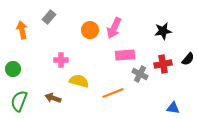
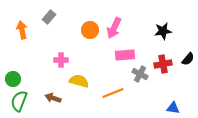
green circle: moved 10 px down
